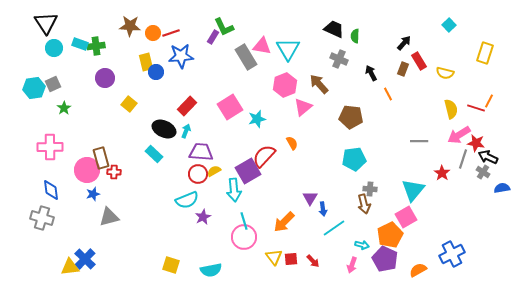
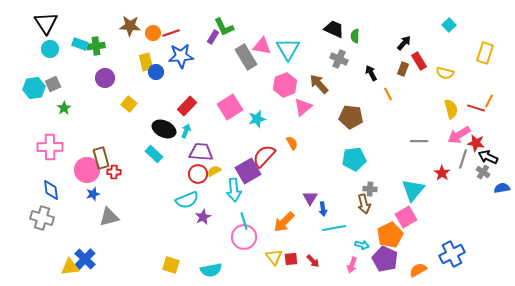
cyan circle at (54, 48): moved 4 px left, 1 px down
cyan line at (334, 228): rotated 25 degrees clockwise
